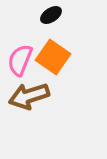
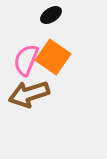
pink semicircle: moved 6 px right
brown arrow: moved 2 px up
